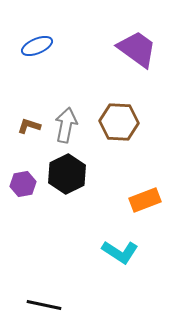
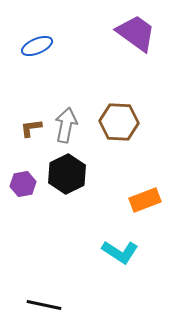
purple trapezoid: moved 1 px left, 16 px up
brown L-shape: moved 2 px right, 2 px down; rotated 25 degrees counterclockwise
